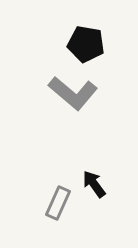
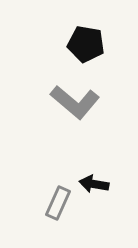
gray L-shape: moved 2 px right, 9 px down
black arrow: rotated 44 degrees counterclockwise
